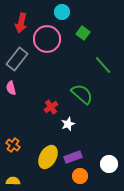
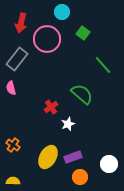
orange circle: moved 1 px down
